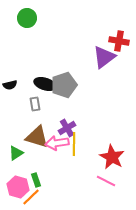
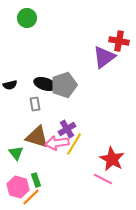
purple cross: moved 1 px down
yellow line: rotated 30 degrees clockwise
green triangle: rotated 35 degrees counterclockwise
red star: moved 2 px down
pink line: moved 3 px left, 2 px up
